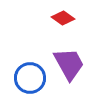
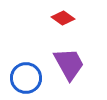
blue circle: moved 4 px left
